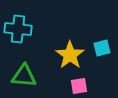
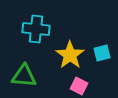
cyan cross: moved 18 px right
cyan square: moved 5 px down
pink square: rotated 36 degrees clockwise
